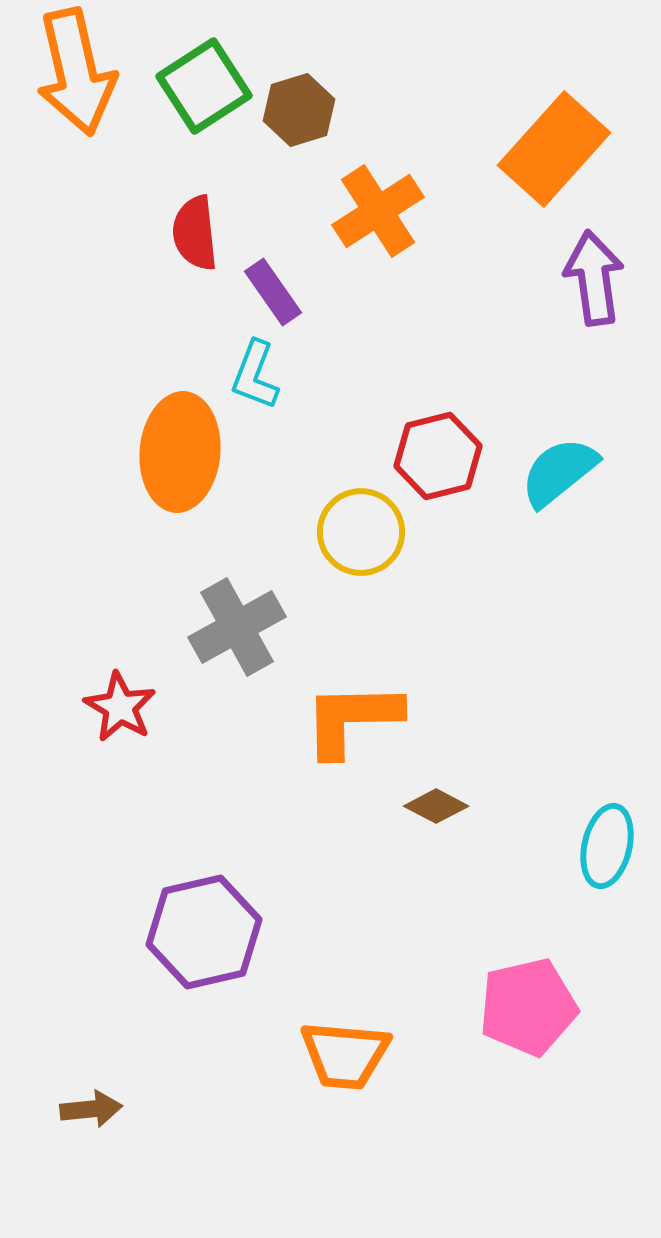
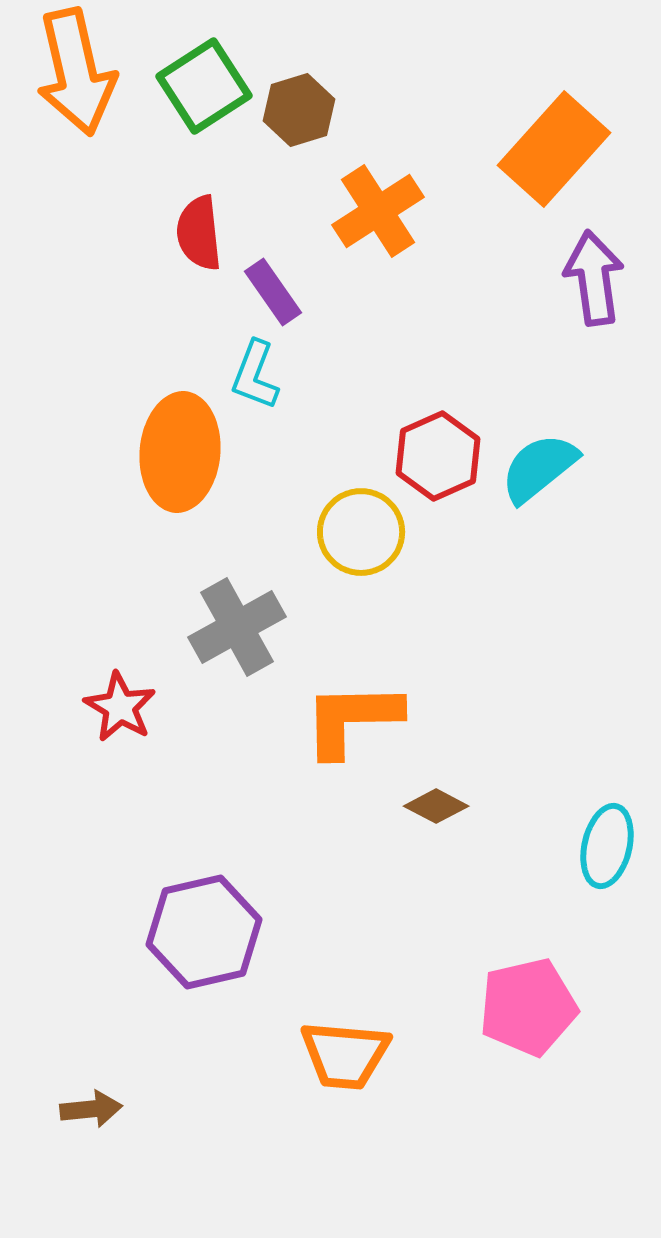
red semicircle: moved 4 px right
red hexagon: rotated 10 degrees counterclockwise
cyan semicircle: moved 20 px left, 4 px up
